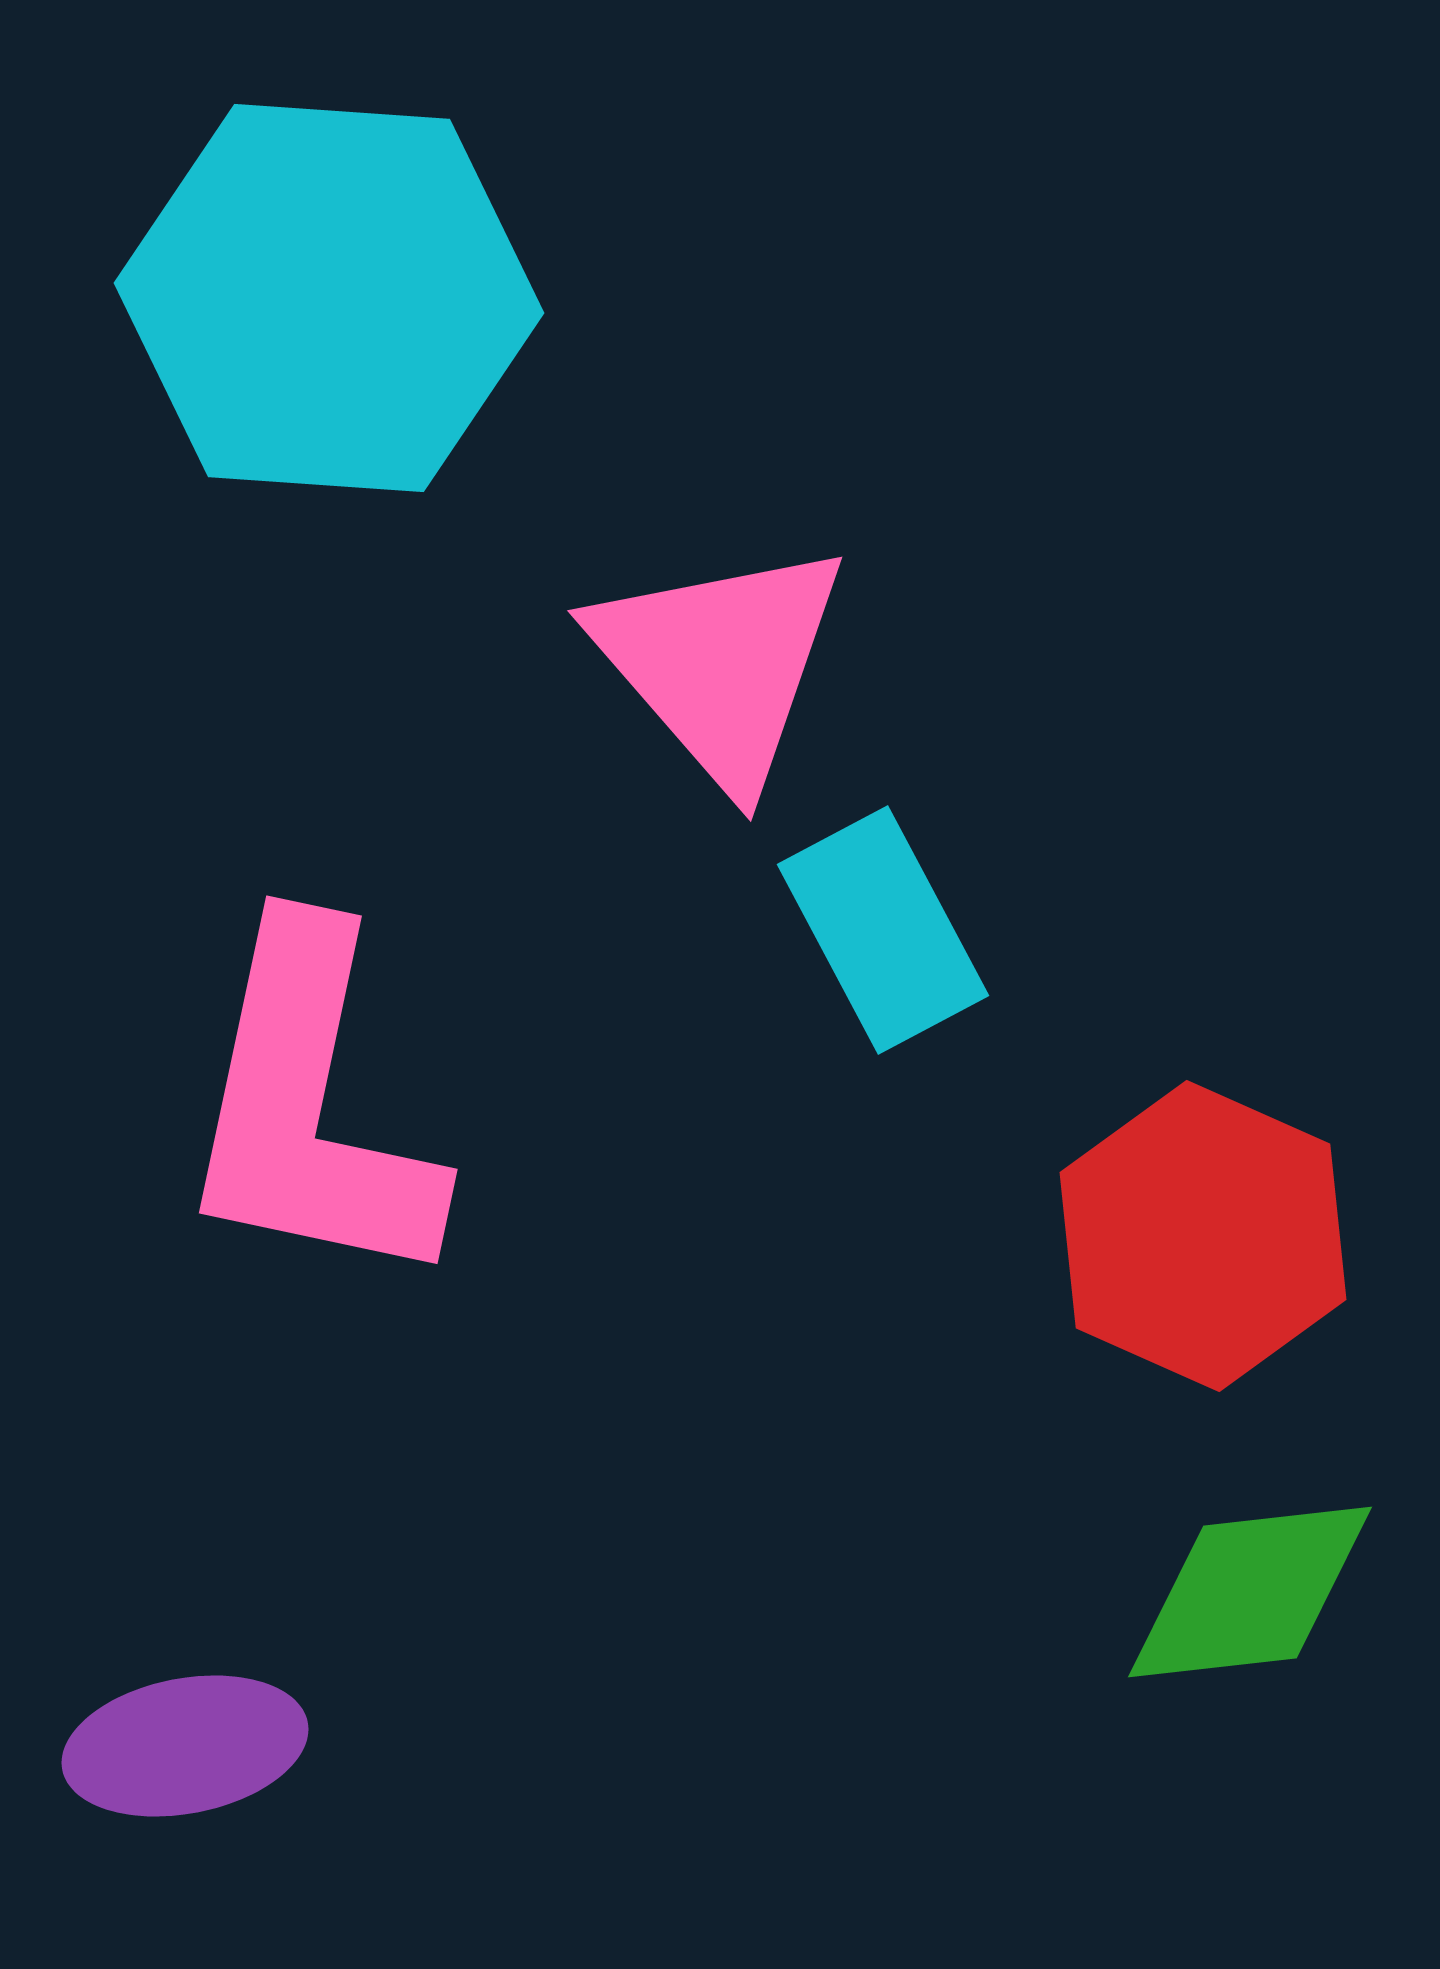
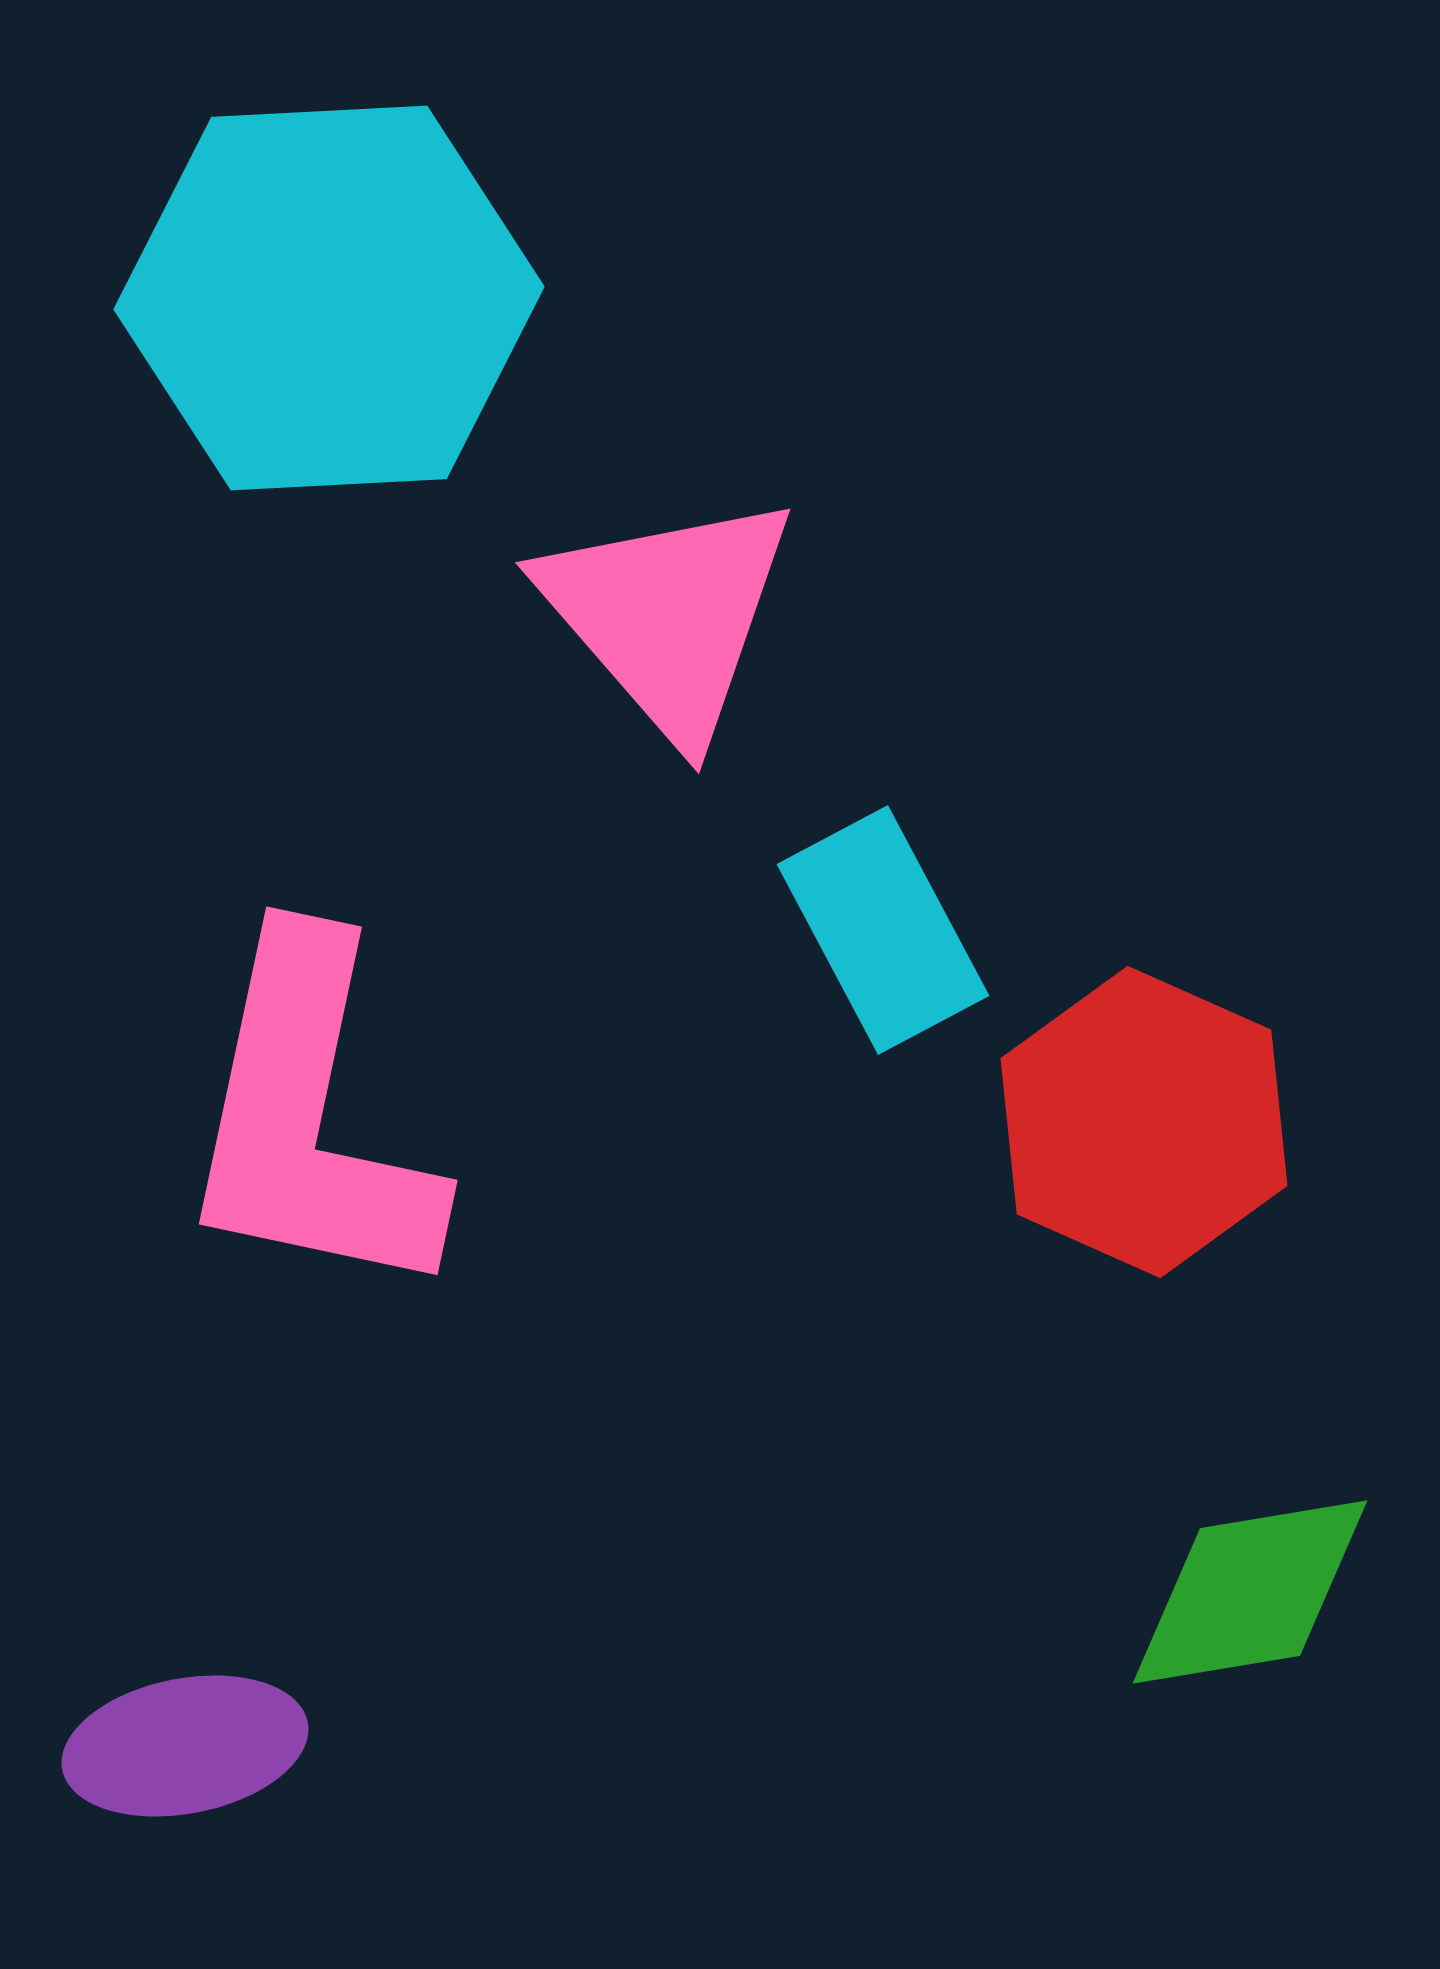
cyan hexagon: rotated 7 degrees counterclockwise
pink triangle: moved 52 px left, 48 px up
pink L-shape: moved 11 px down
red hexagon: moved 59 px left, 114 px up
green diamond: rotated 3 degrees counterclockwise
